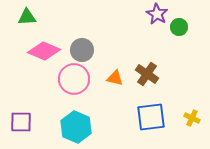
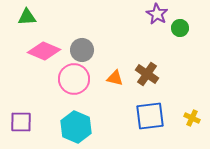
green circle: moved 1 px right, 1 px down
blue square: moved 1 px left, 1 px up
